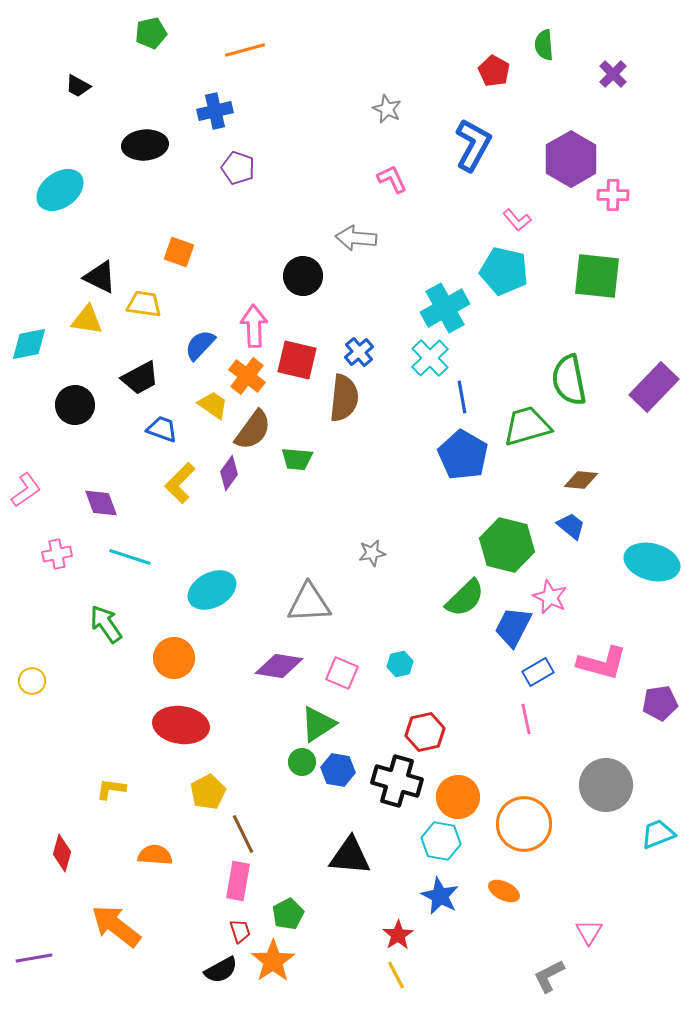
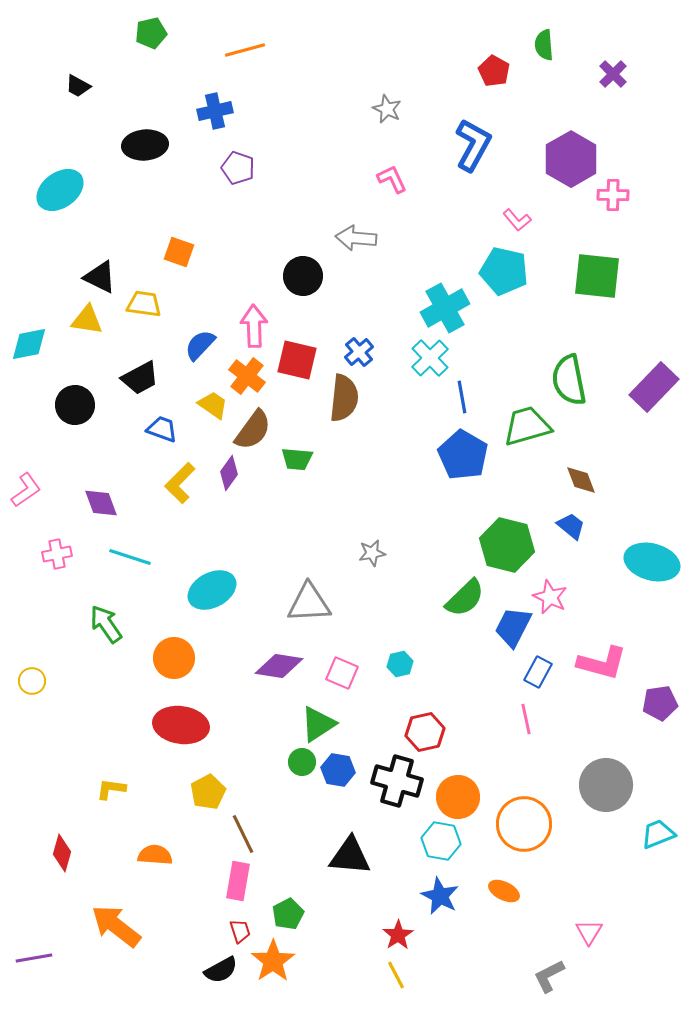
brown diamond at (581, 480): rotated 64 degrees clockwise
blue rectangle at (538, 672): rotated 32 degrees counterclockwise
